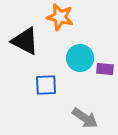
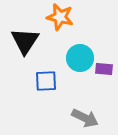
black triangle: rotated 36 degrees clockwise
purple rectangle: moved 1 px left
blue square: moved 4 px up
gray arrow: rotated 8 degrees counterclockwise
